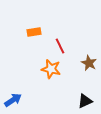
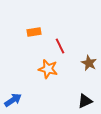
orange star: moved 3 px left
